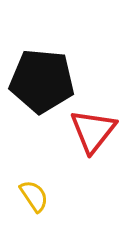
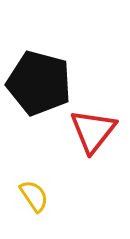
black pentagon: moved 3 px left, 2 px down; rotated 10 degrees clockwise
